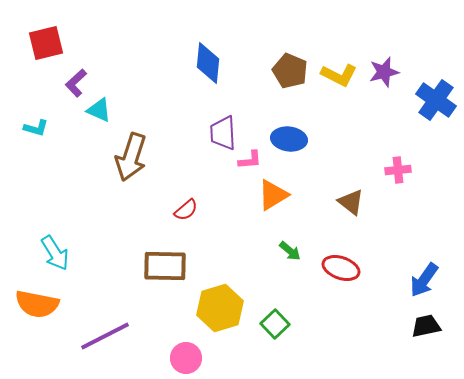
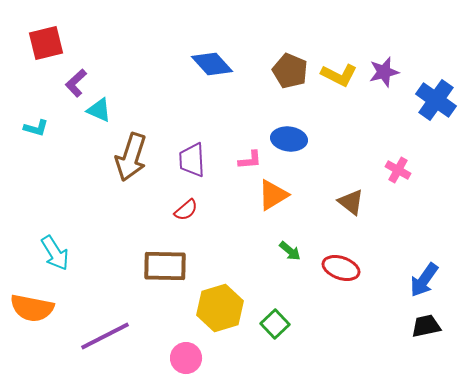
blue diamond: moved 4 px right, 1 px down; rotated 48 degrees counterclockwise
purple trapezoid: moved 31 px left, 27 px down
pink cross: rotated 35 degrees clockwise
orange semicircle: moved 5 px left, 4 px down
